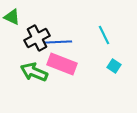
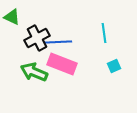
cyan line: moved 2 px up; rotated 18 degrees clockwise
cyan square: rotated 32 degrees clockwise
